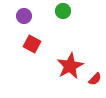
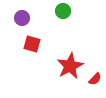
purple circle: moved 2 px left, 2 px down
red square: rotated 12 degrees counterclockwise
